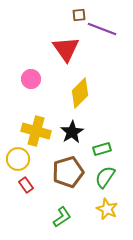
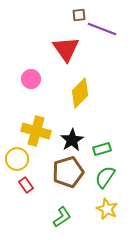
black star: moved 8 px down
yellow circle: moved 1 px left
